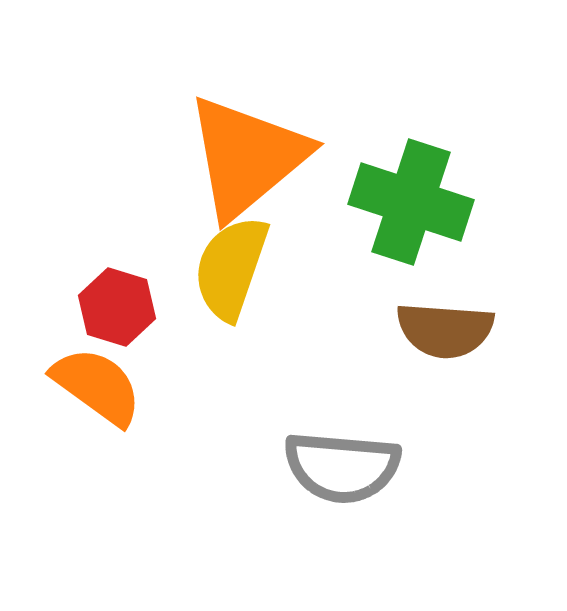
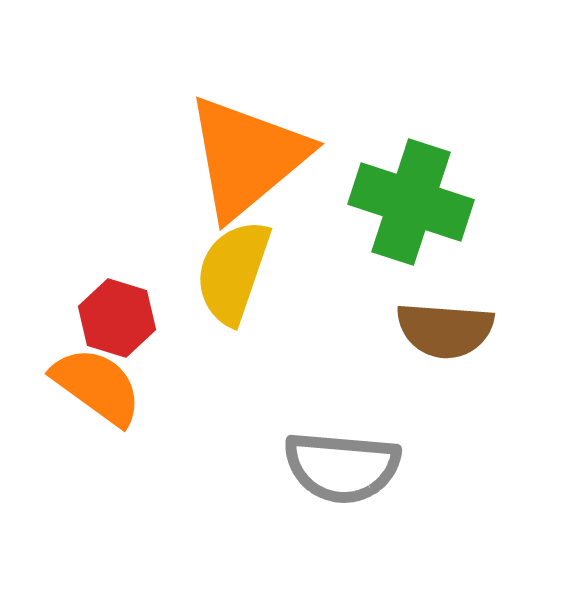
yellow semicircle: moved 2 px right, 4 px down
red hexagon: moved 11 px down
